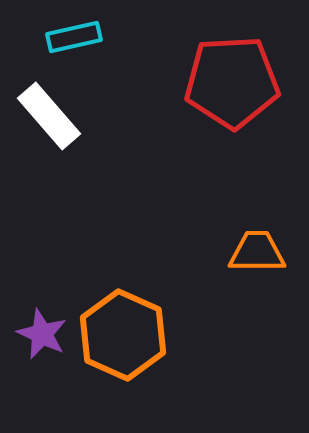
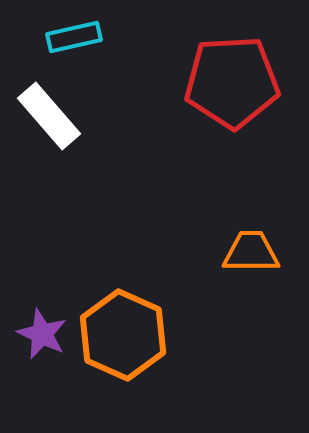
orange trapezoid: moved 6 px left
